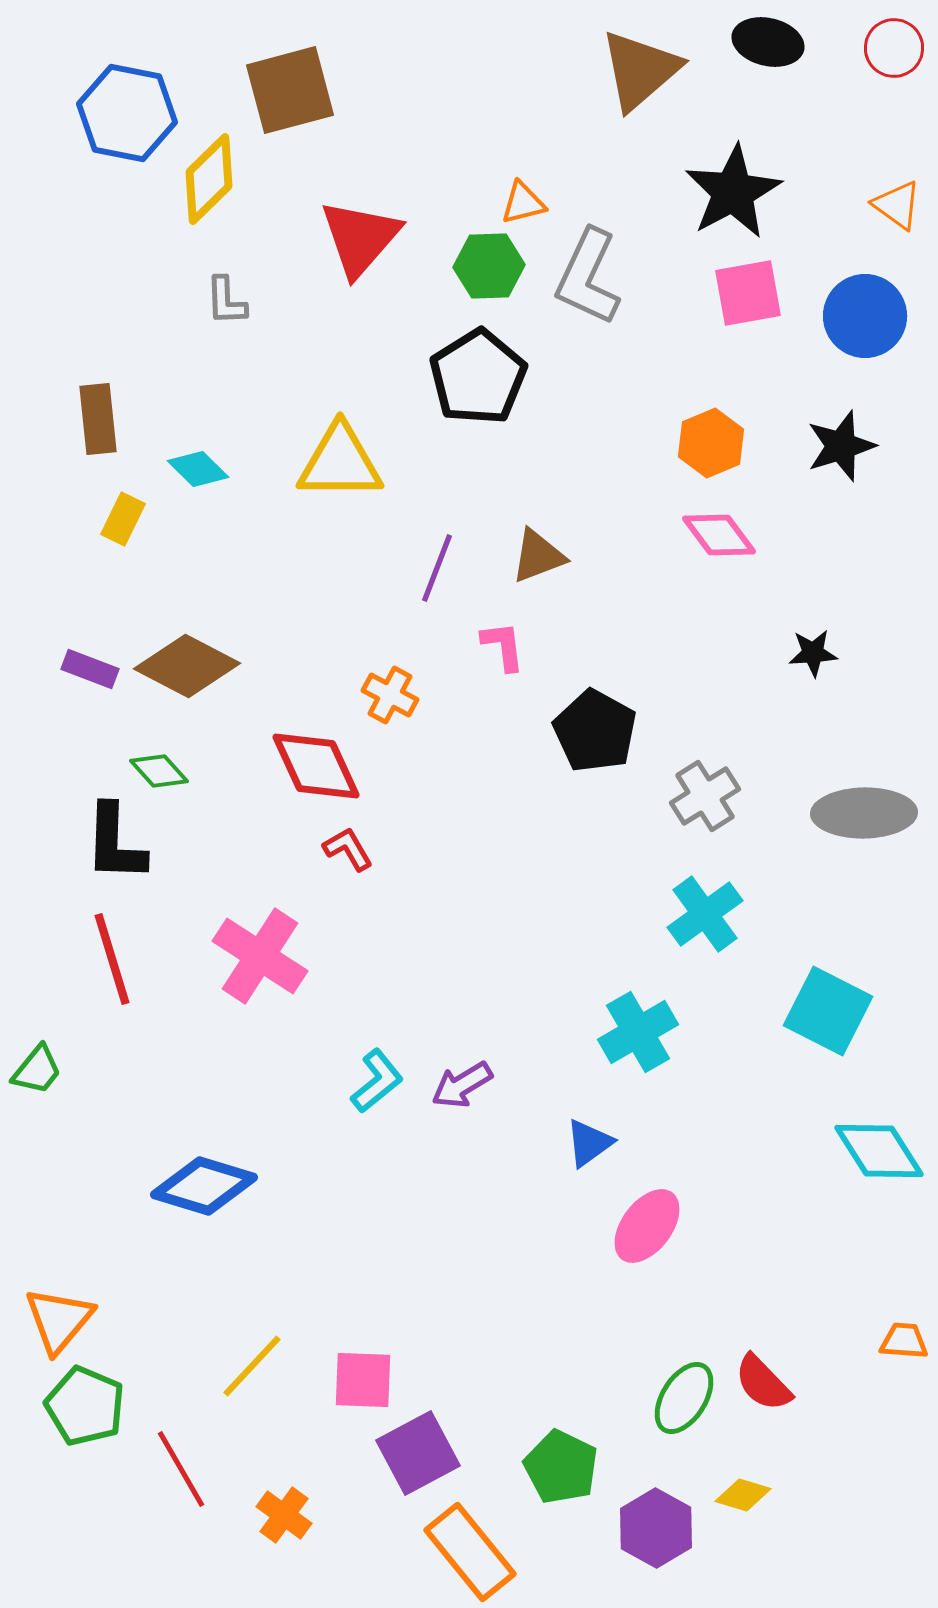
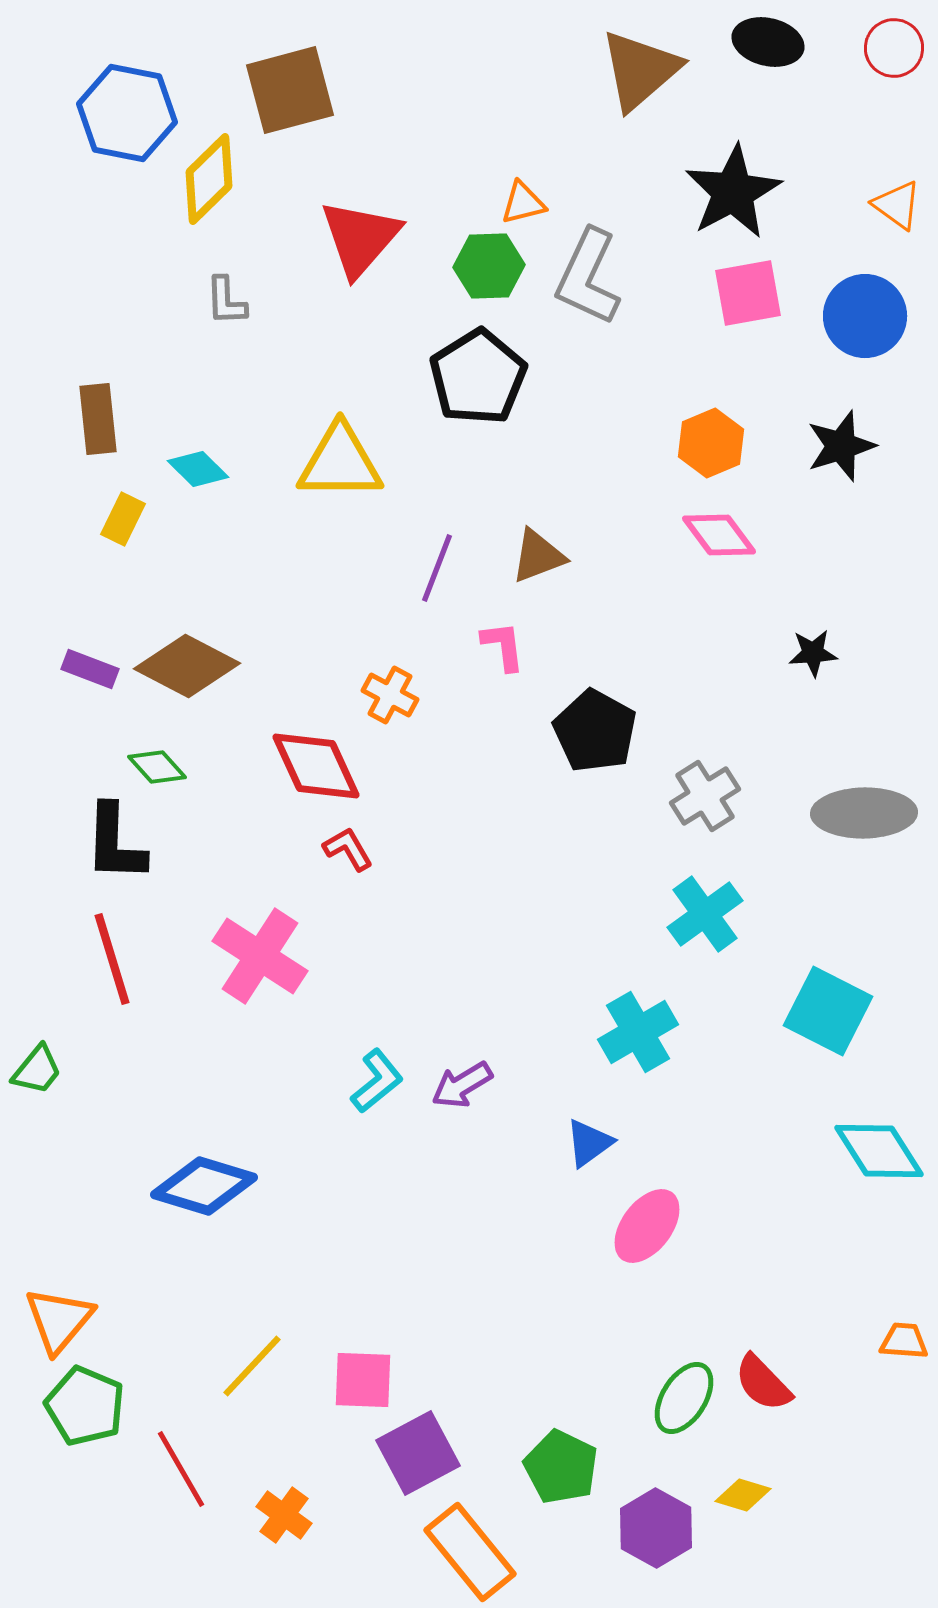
green diamond at (159, 771): moved 2 px left, 4 px up
